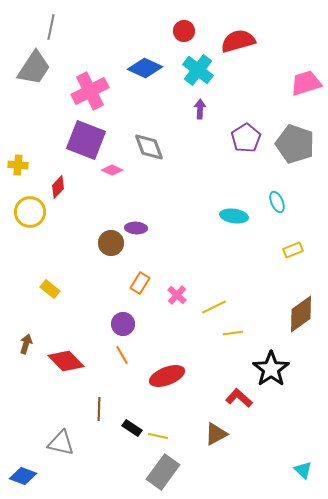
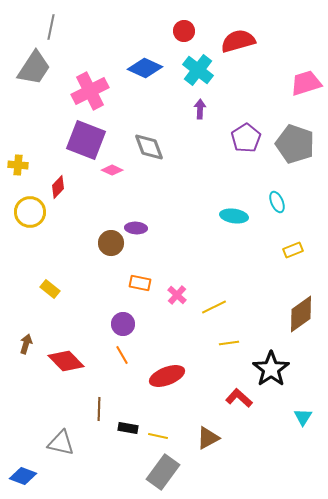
orange rectangle at (140, 283): rotated 70 degrees clockwise
yellow line at (233, 333): moved 4 px left, 10 px down
black rectangle at (132, 428): moved 4 px left; rotated 24 degrees counterclockwise
brown triangle at (216, 434): moved 8 px left, 4 px down
cyan triangle at (303, 470): moved 53 px up; rotated 18 degrees clockwise
